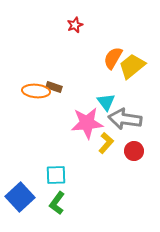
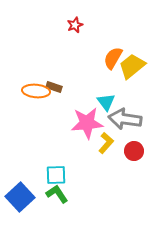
green L-shape: moved 9 px up; rotated 110 degrees clockwise
